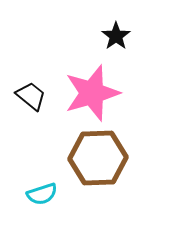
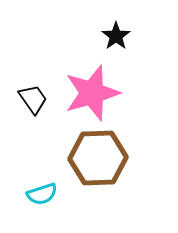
black trapezoid: moved 2 px right, 3 px down; rotated 16 degrees clockwise
